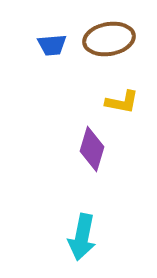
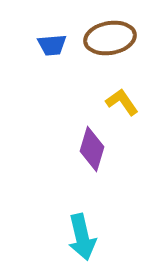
brown ellipse: moved 1 px right, 1 px up
yellow L-shape: rotated 136 degrees counterclockwise
cyan arrow: rotated 24 degrees counterclockwise
